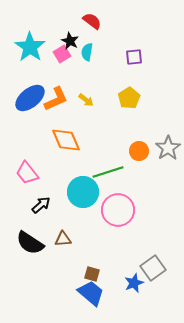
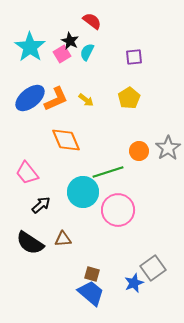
cyan semicircle: rotated 18 degrees clockwise
